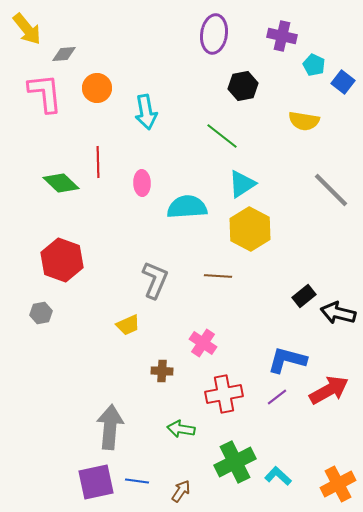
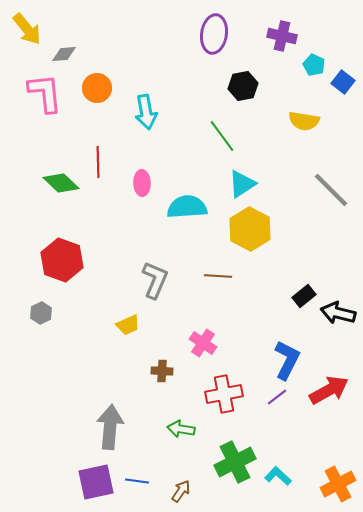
green line: rotated 16 degrees clockwise
gray hexagon: rotated 15 degrees counterclockwise
blue L-shape: rotated 102 degrees clockwise
